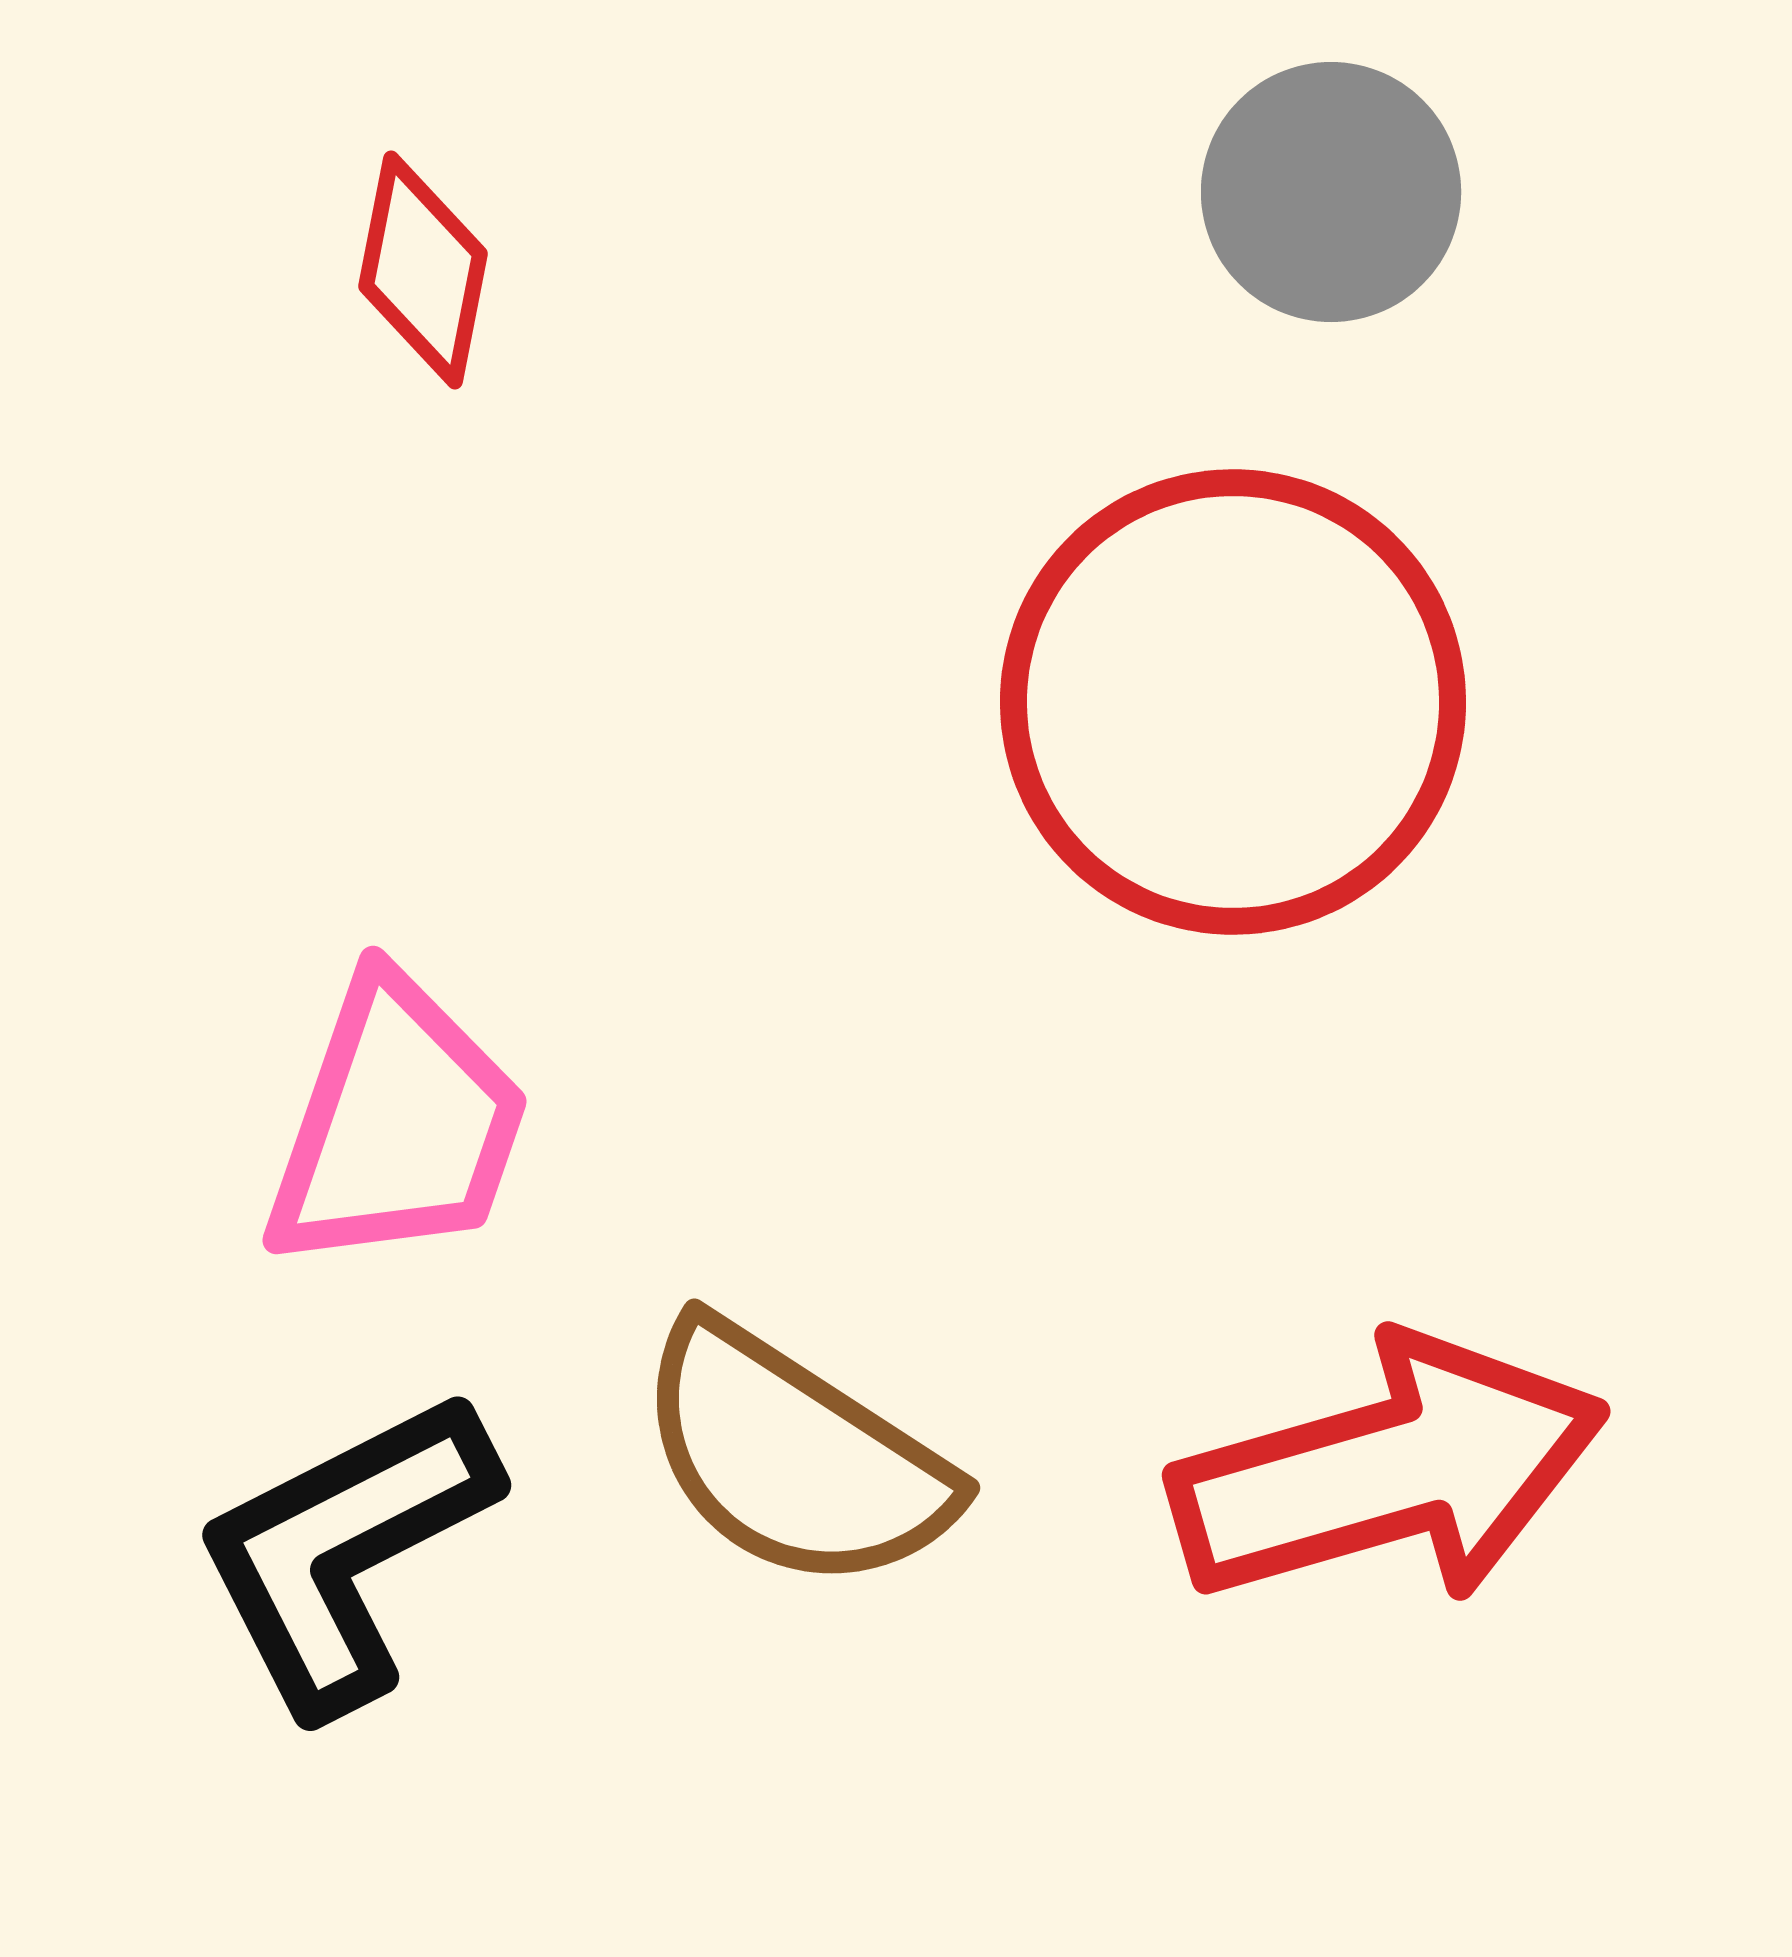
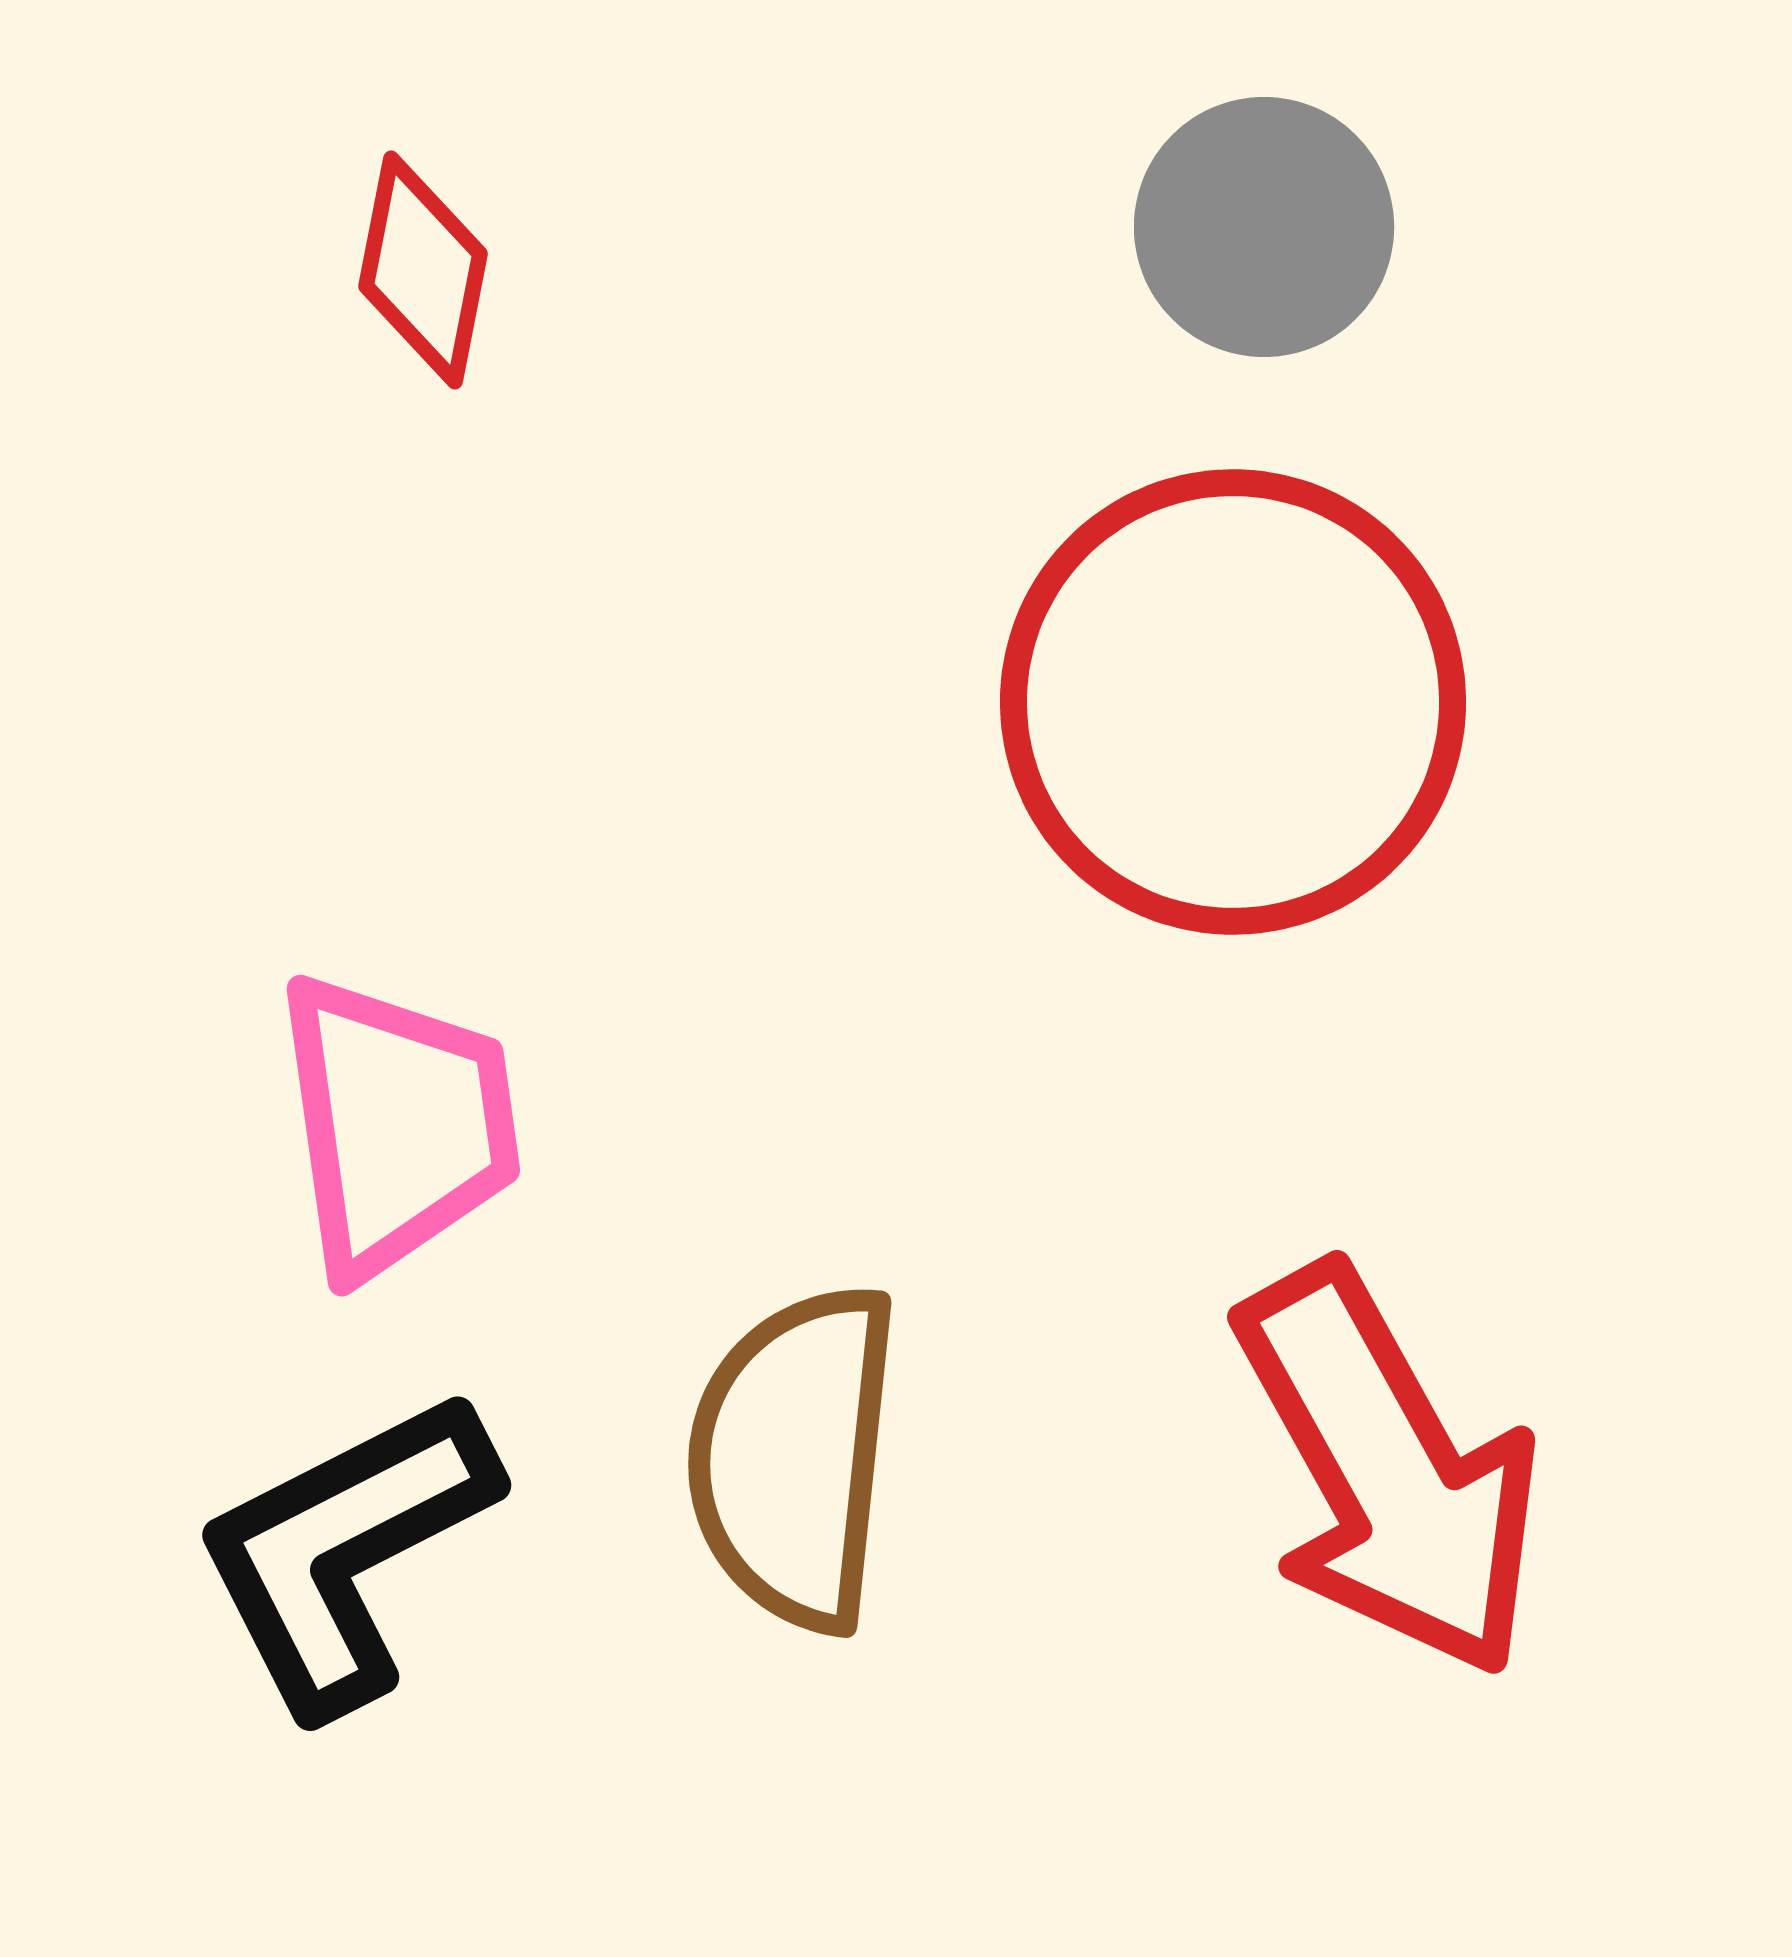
gray circle: moved 67 px left, 35 px down
pink trapezoid: rotated 27 degrees counterclockwise
brown semicircle: rotated 63 degrees clockwise
red arrow: rotated 77 degrees clockwise
